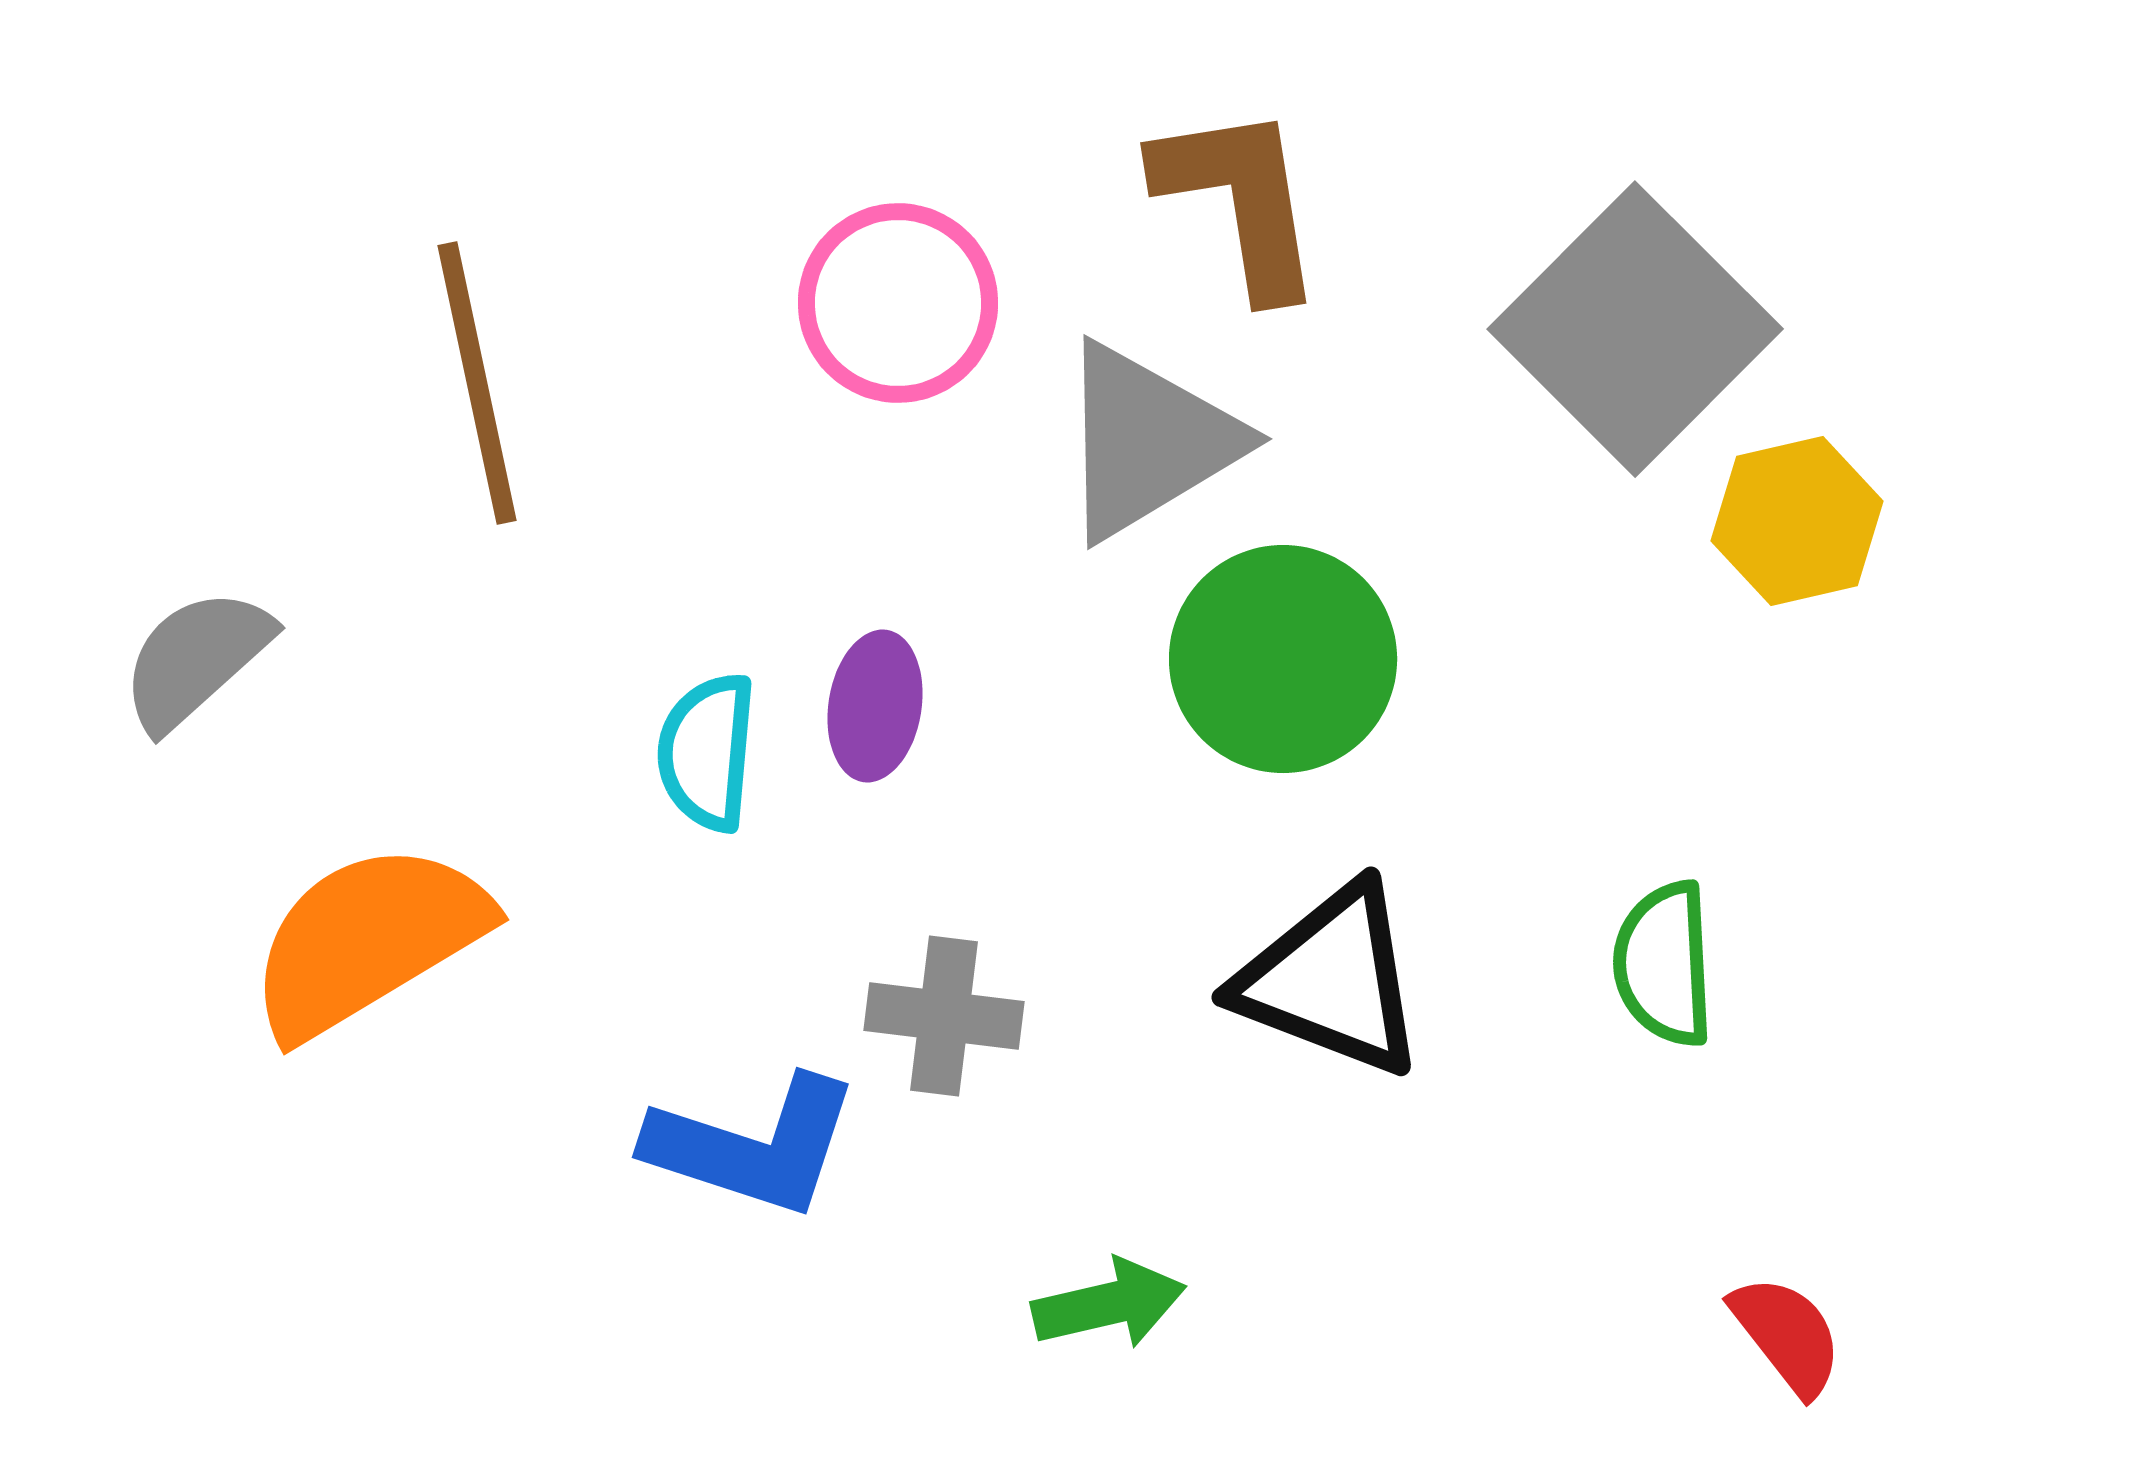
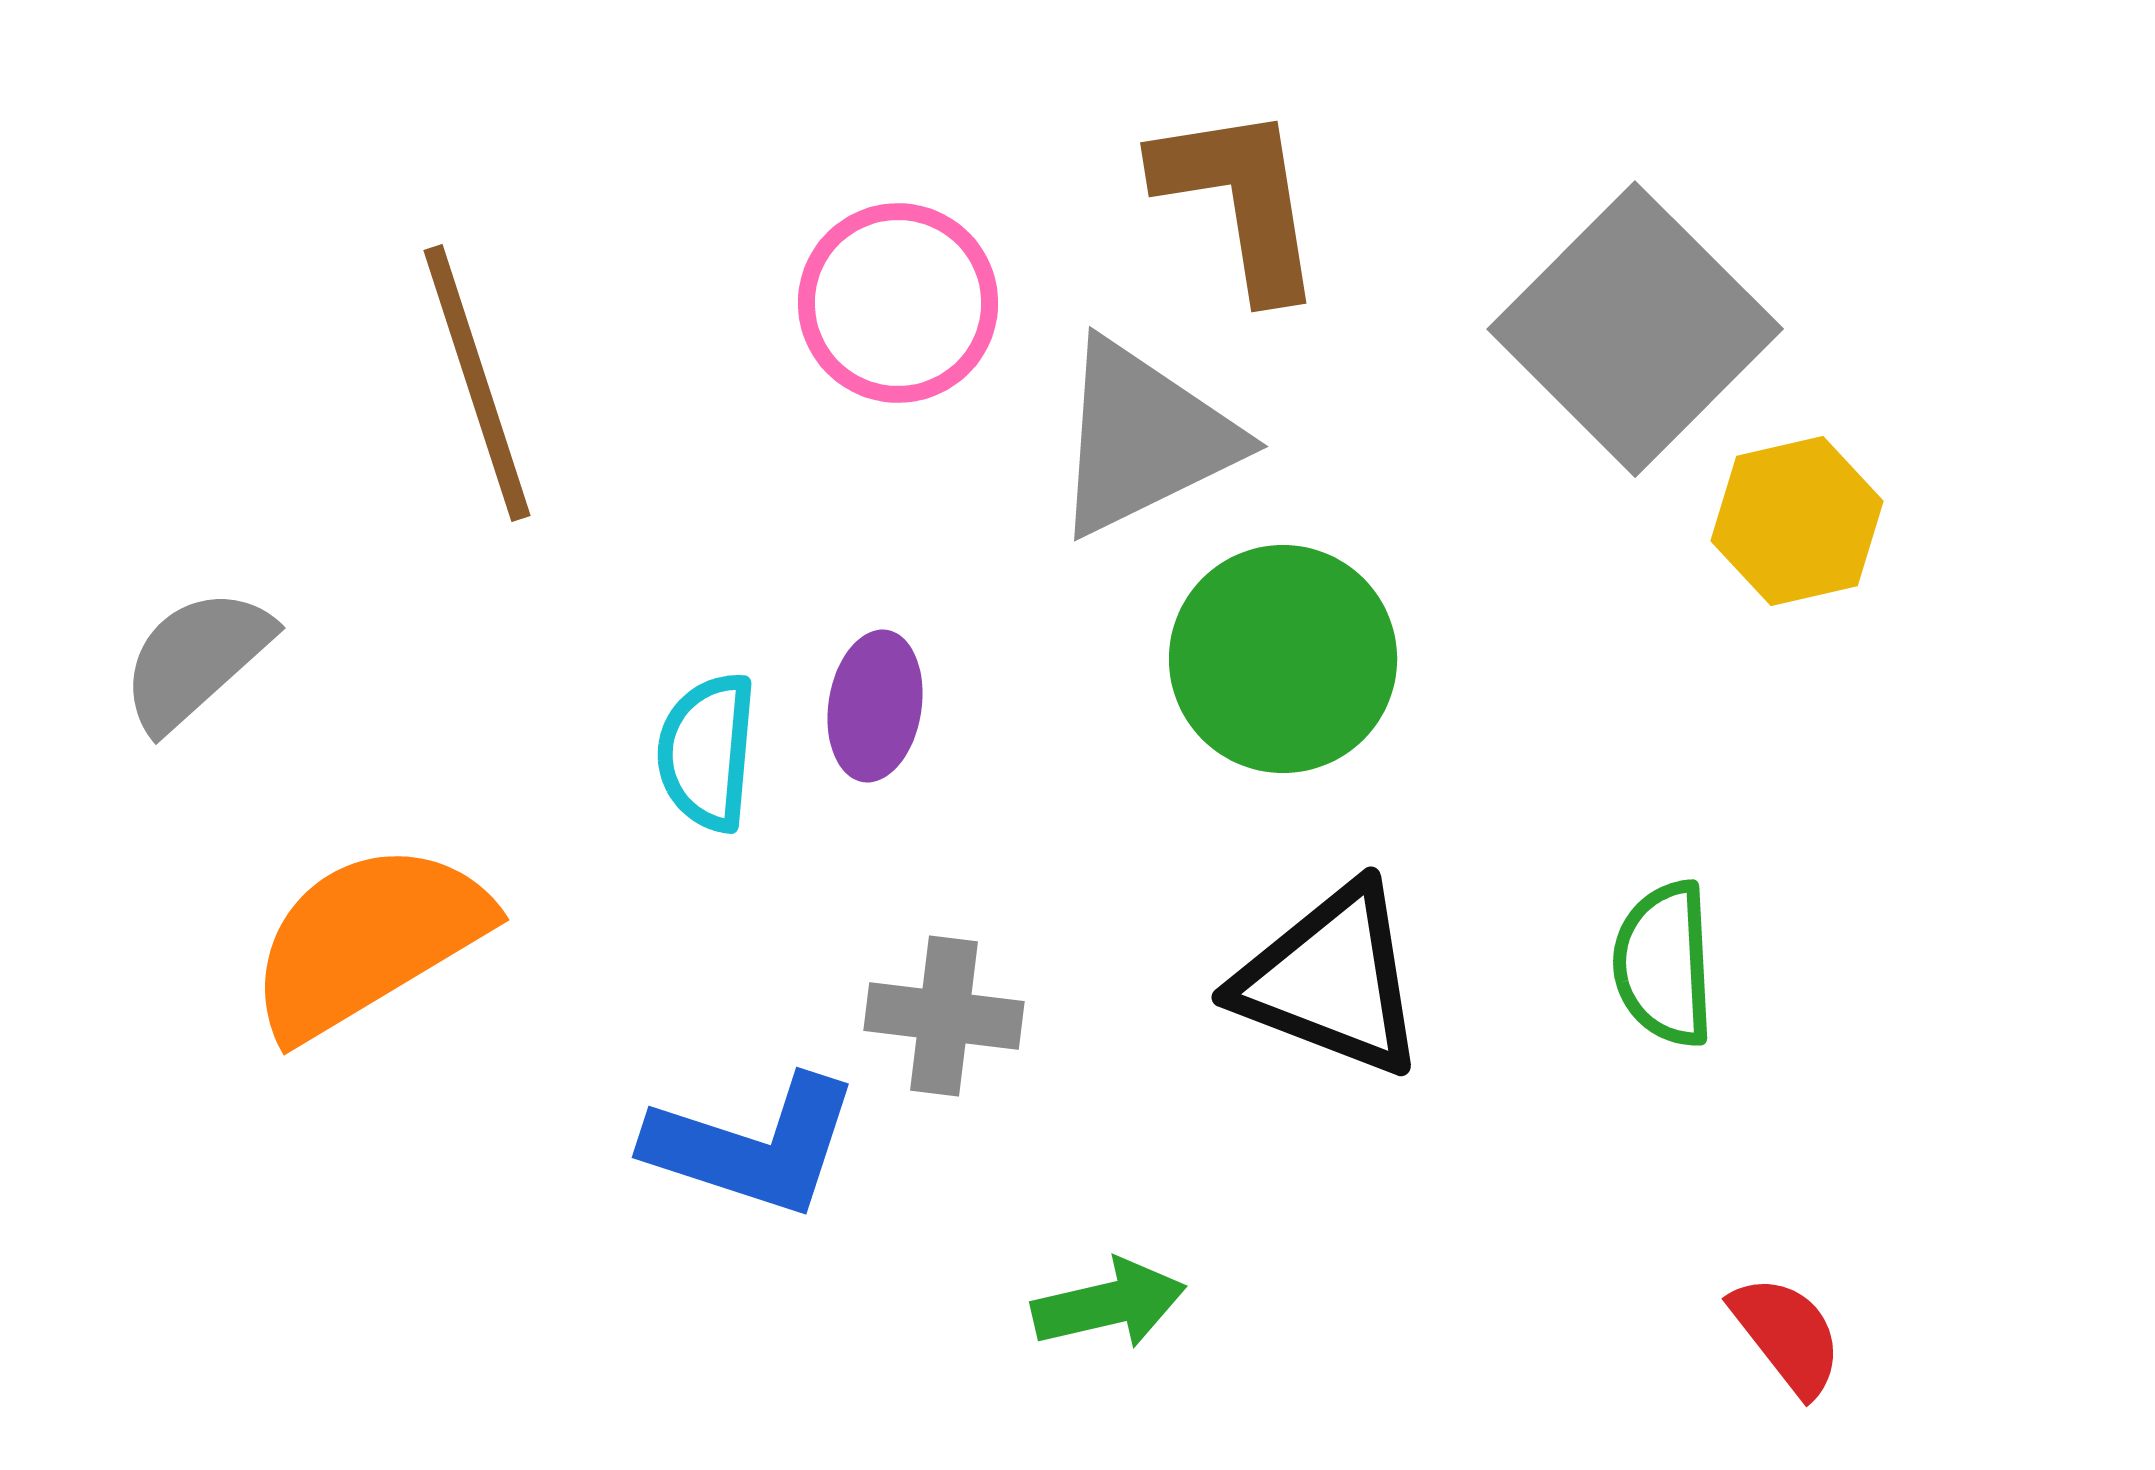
brown line: rotated 6 degrees counterclockwise
gray triangle: moved 4 px left, 3 px up; rotated 5 degrees clockwise
